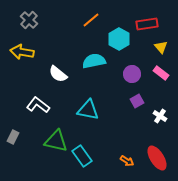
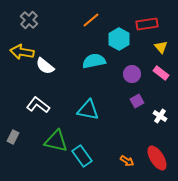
white semicircle: moved 13 px left, 8 px up
